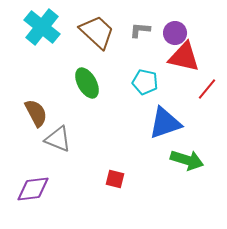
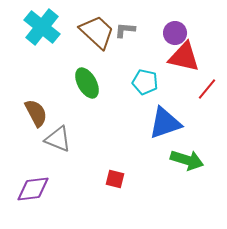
gray L-shape: moved 15 px left
